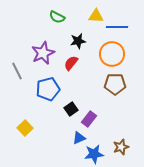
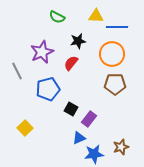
purple star: moved 1 px left, 1 px up
black square: rotated 24 degrees counterclockwise
